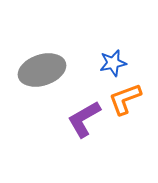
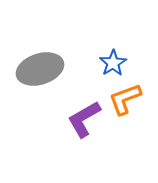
blue star: rotated 20 degrees counterclockwise
gray ellipse: moved 2 px left, 1 px up
